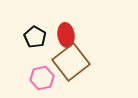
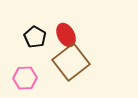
red ellipse: rotated 20 degrees counterclockwise
pink hexagon: moved 17 px left; rotated 10 degrees clockwise
